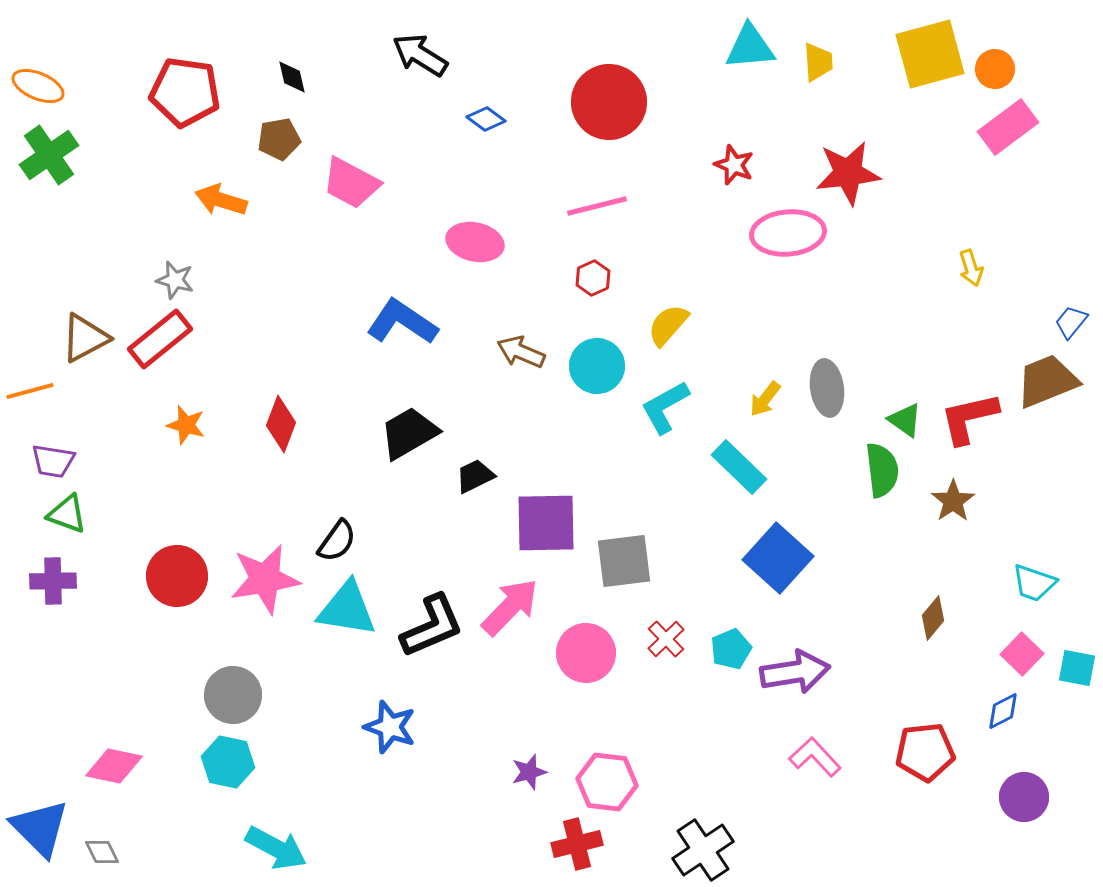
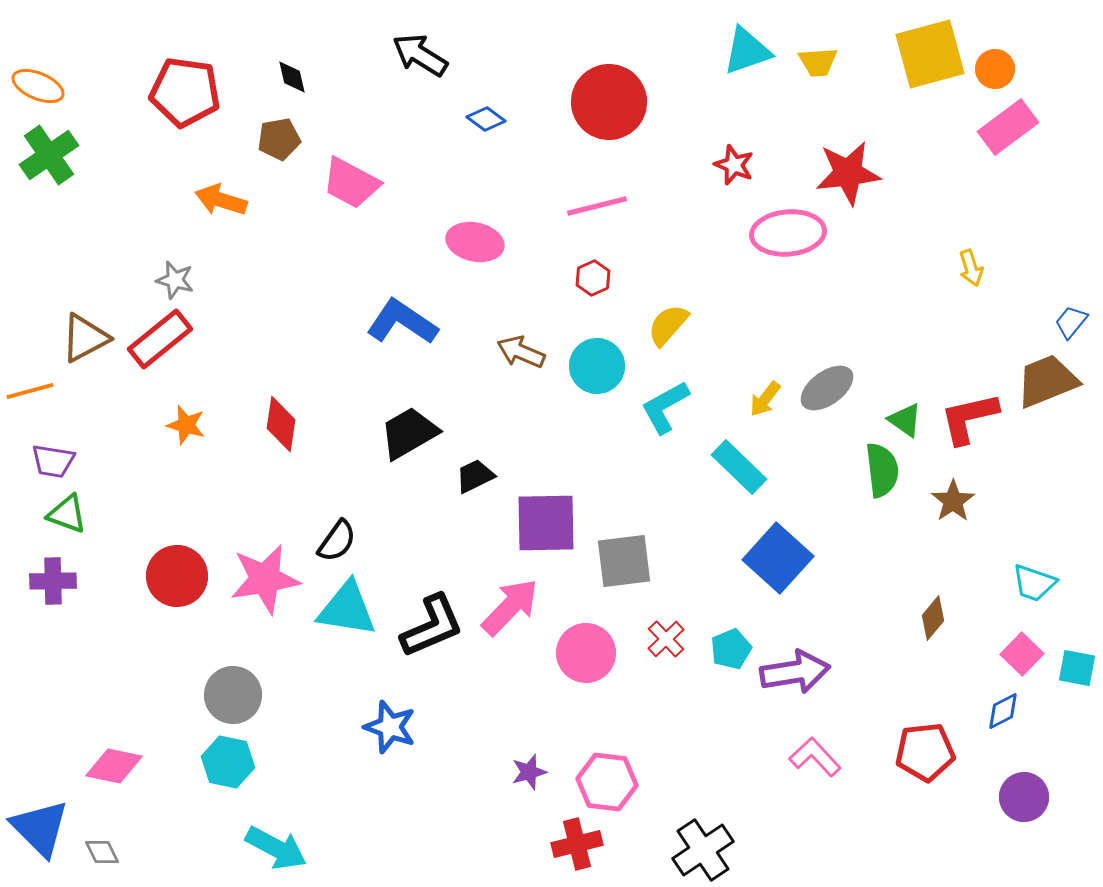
cyan triangle at (750, 47): moved 3 px left, 4 px down; rotated 14 degrees counterclockwise
yellow trapezoid at (818, 62): rotated 90 degrees clockwise
gray ellipse at (827, 388): rotated 62 degrees clockwise
red diamond at (281, 424): rotated 12 degrees counterclockwise
